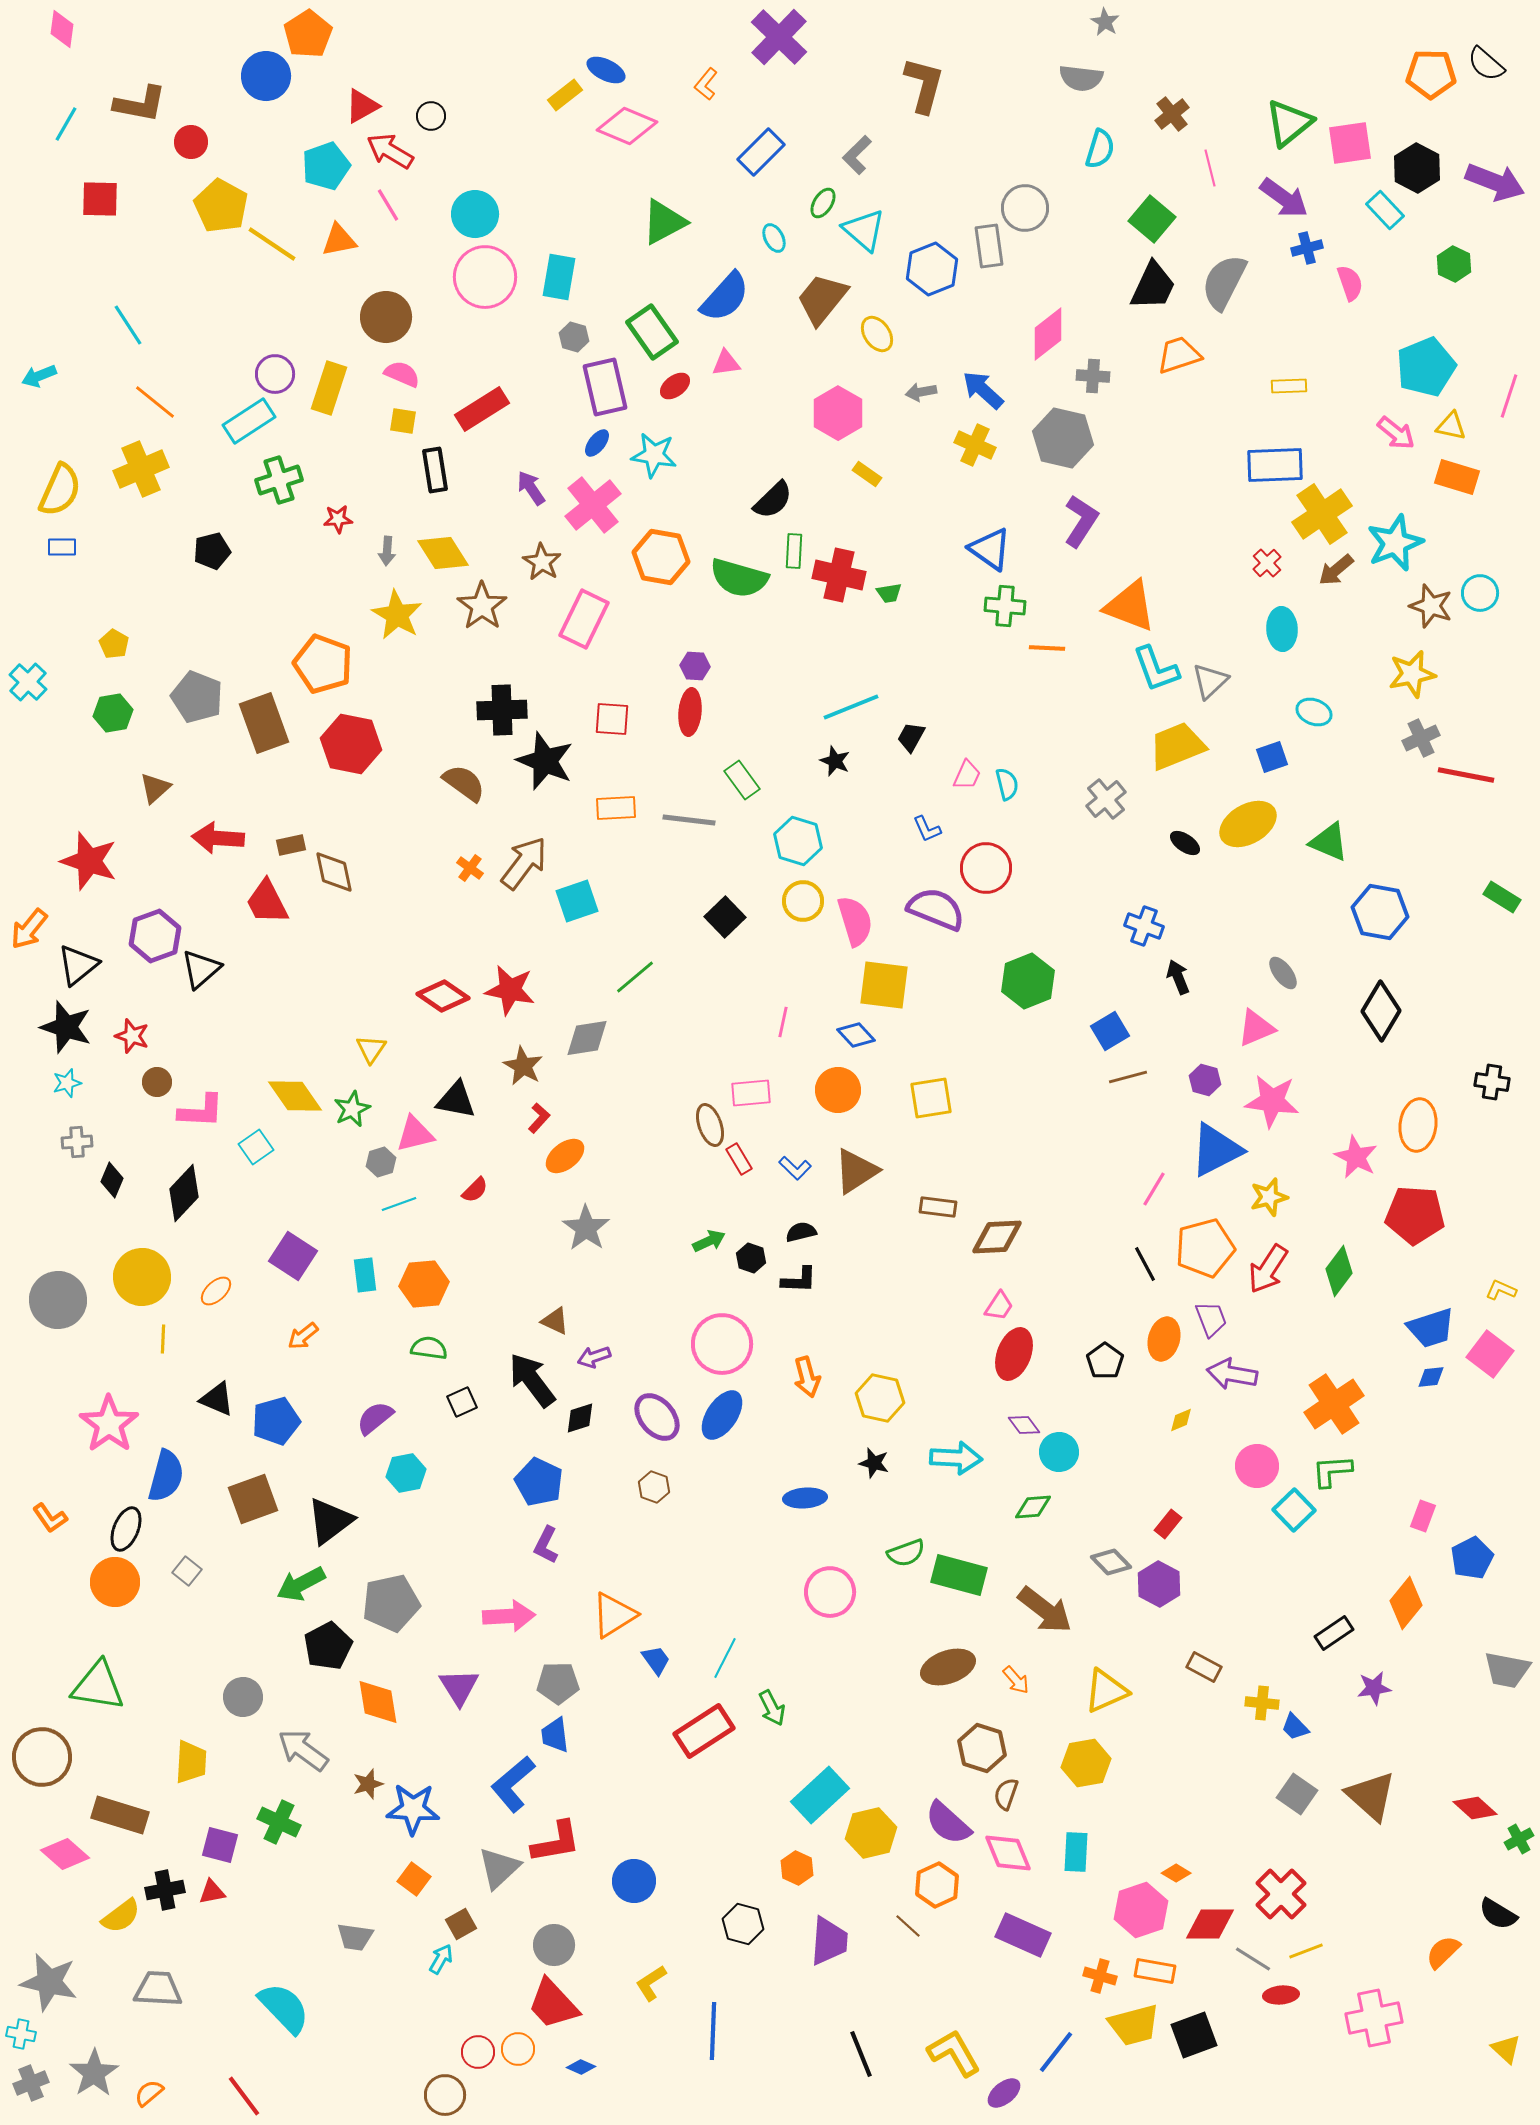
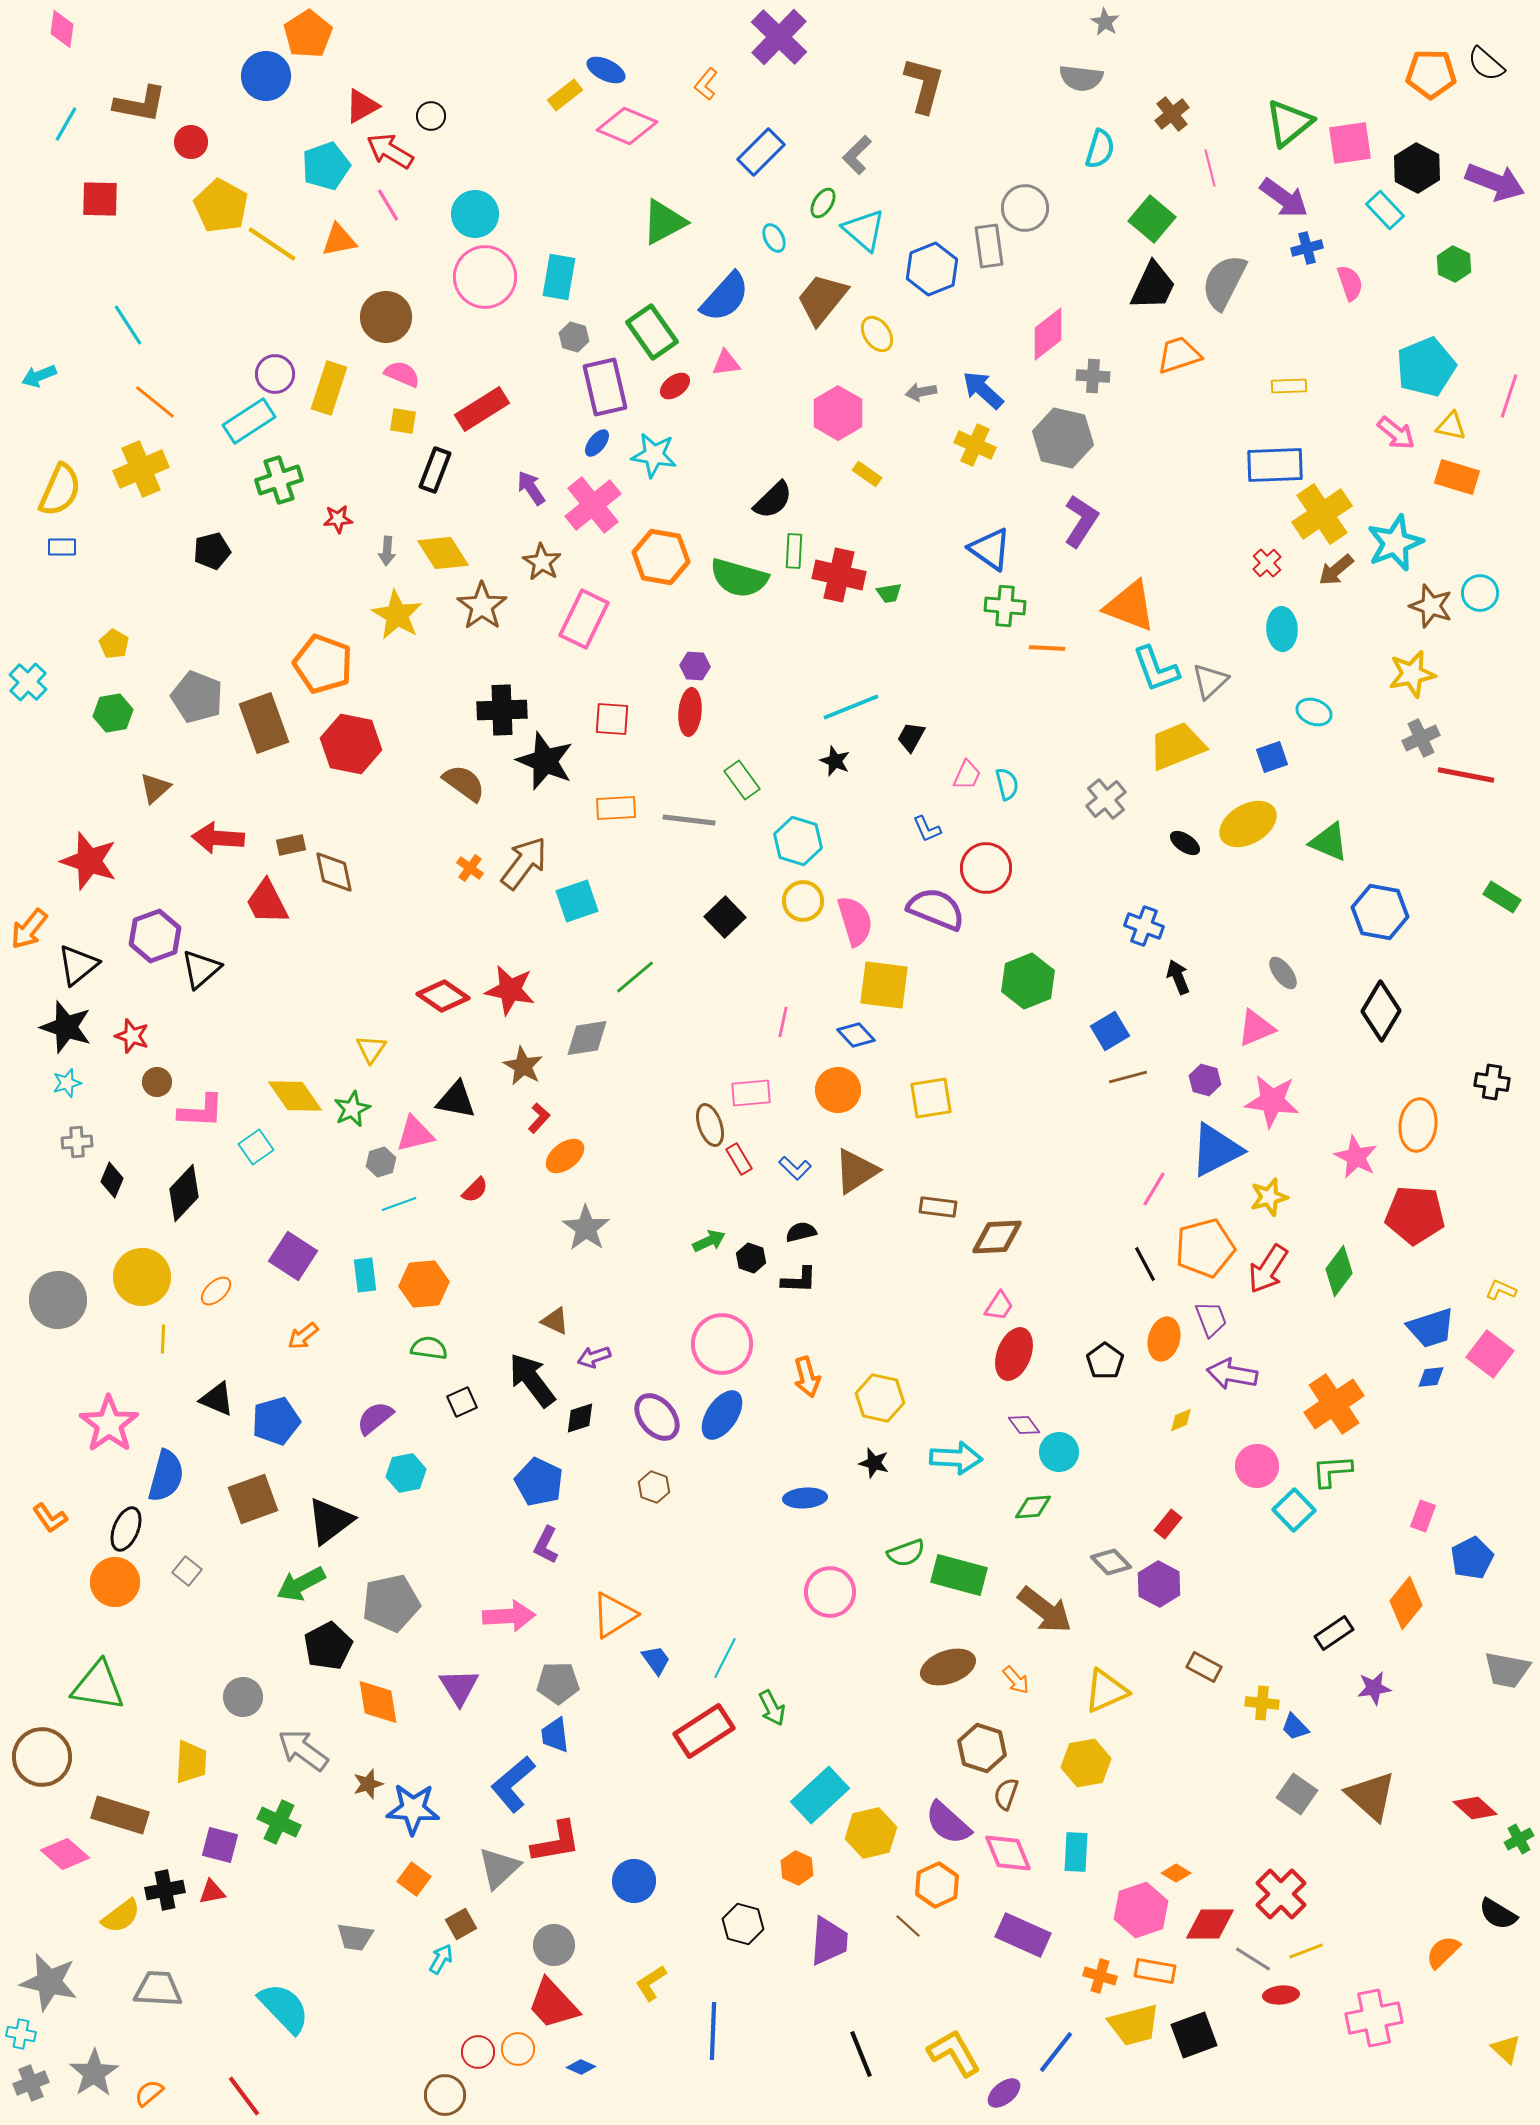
black rectangle at (435, 470): rotated 30 degrees clockwise
